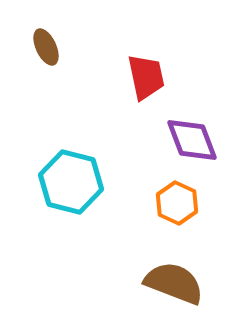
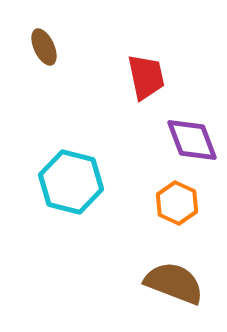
brown ellipse: moved 2 px left
